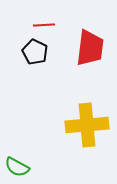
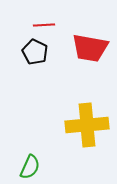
red trapezoid: rotated 93 degrees clockwise
green semicircle: moved 13 px right; rotated 95 degrees counterclockwise
